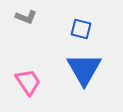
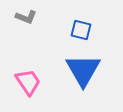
blue square: moved 1 px down
blue triangle: moved 1 px left, 1 px down
